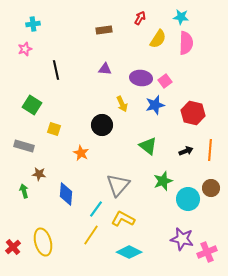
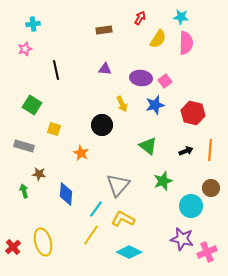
cyan circle: moved 3 px right, 7 px down
